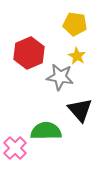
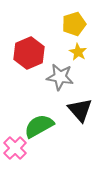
yellow pentagon: moved 1 px left; rotated 25 degrees counterclockwise
yellow star: moved 1 px right, 4 px up
green semicircle: moved 7 px left, 5 px up; rotated 28 degrees counterclockwise
